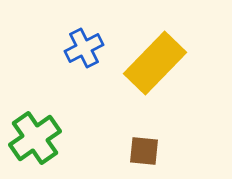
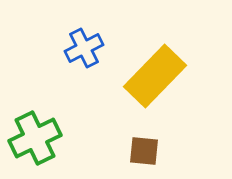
yellow rectangle: moved 13 px down
green cross: rotated 9 degrees clockwise
